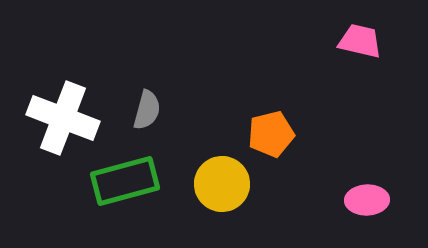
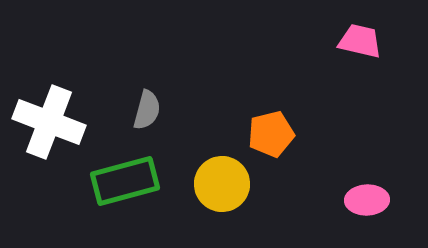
white cross: moved 14 px left, 4 px down
